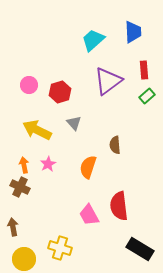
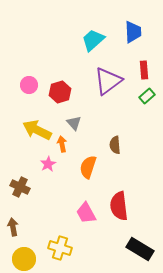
orange arrow: moved 38 px right, 21 px up
pink trapezoid: moved 3 px left, 2 px up
